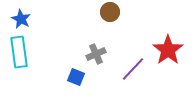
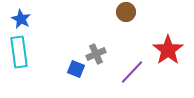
brown circle: moved 16 px right
purple line: moved 1 px left, 3 px down
blue square: moved 8 px up
